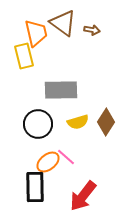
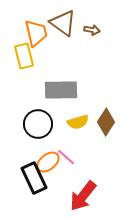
black rectangle: moved 1 px left, 9 px up; rotated 24 degrees counterclockwise
